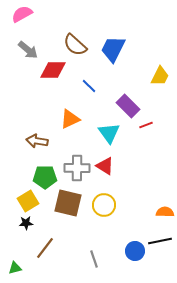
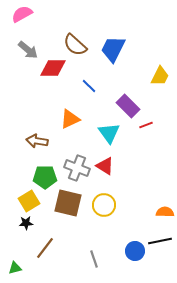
red diamond: moved 2 px up
gray cross: rotated 20 degrees clockwise
yellow square: moved 1 px right
